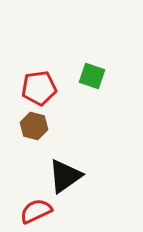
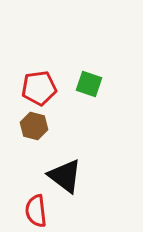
green square: moved 3 px left, 8 px down
black triangle: rotated 48 degrees counterclockwise
red semicircle: rotated 72 degrees counterclockwise
